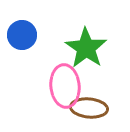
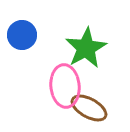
green star: rotated 9 degrees clockwise
brown ellipse: rotated 24 degrees clockwise
